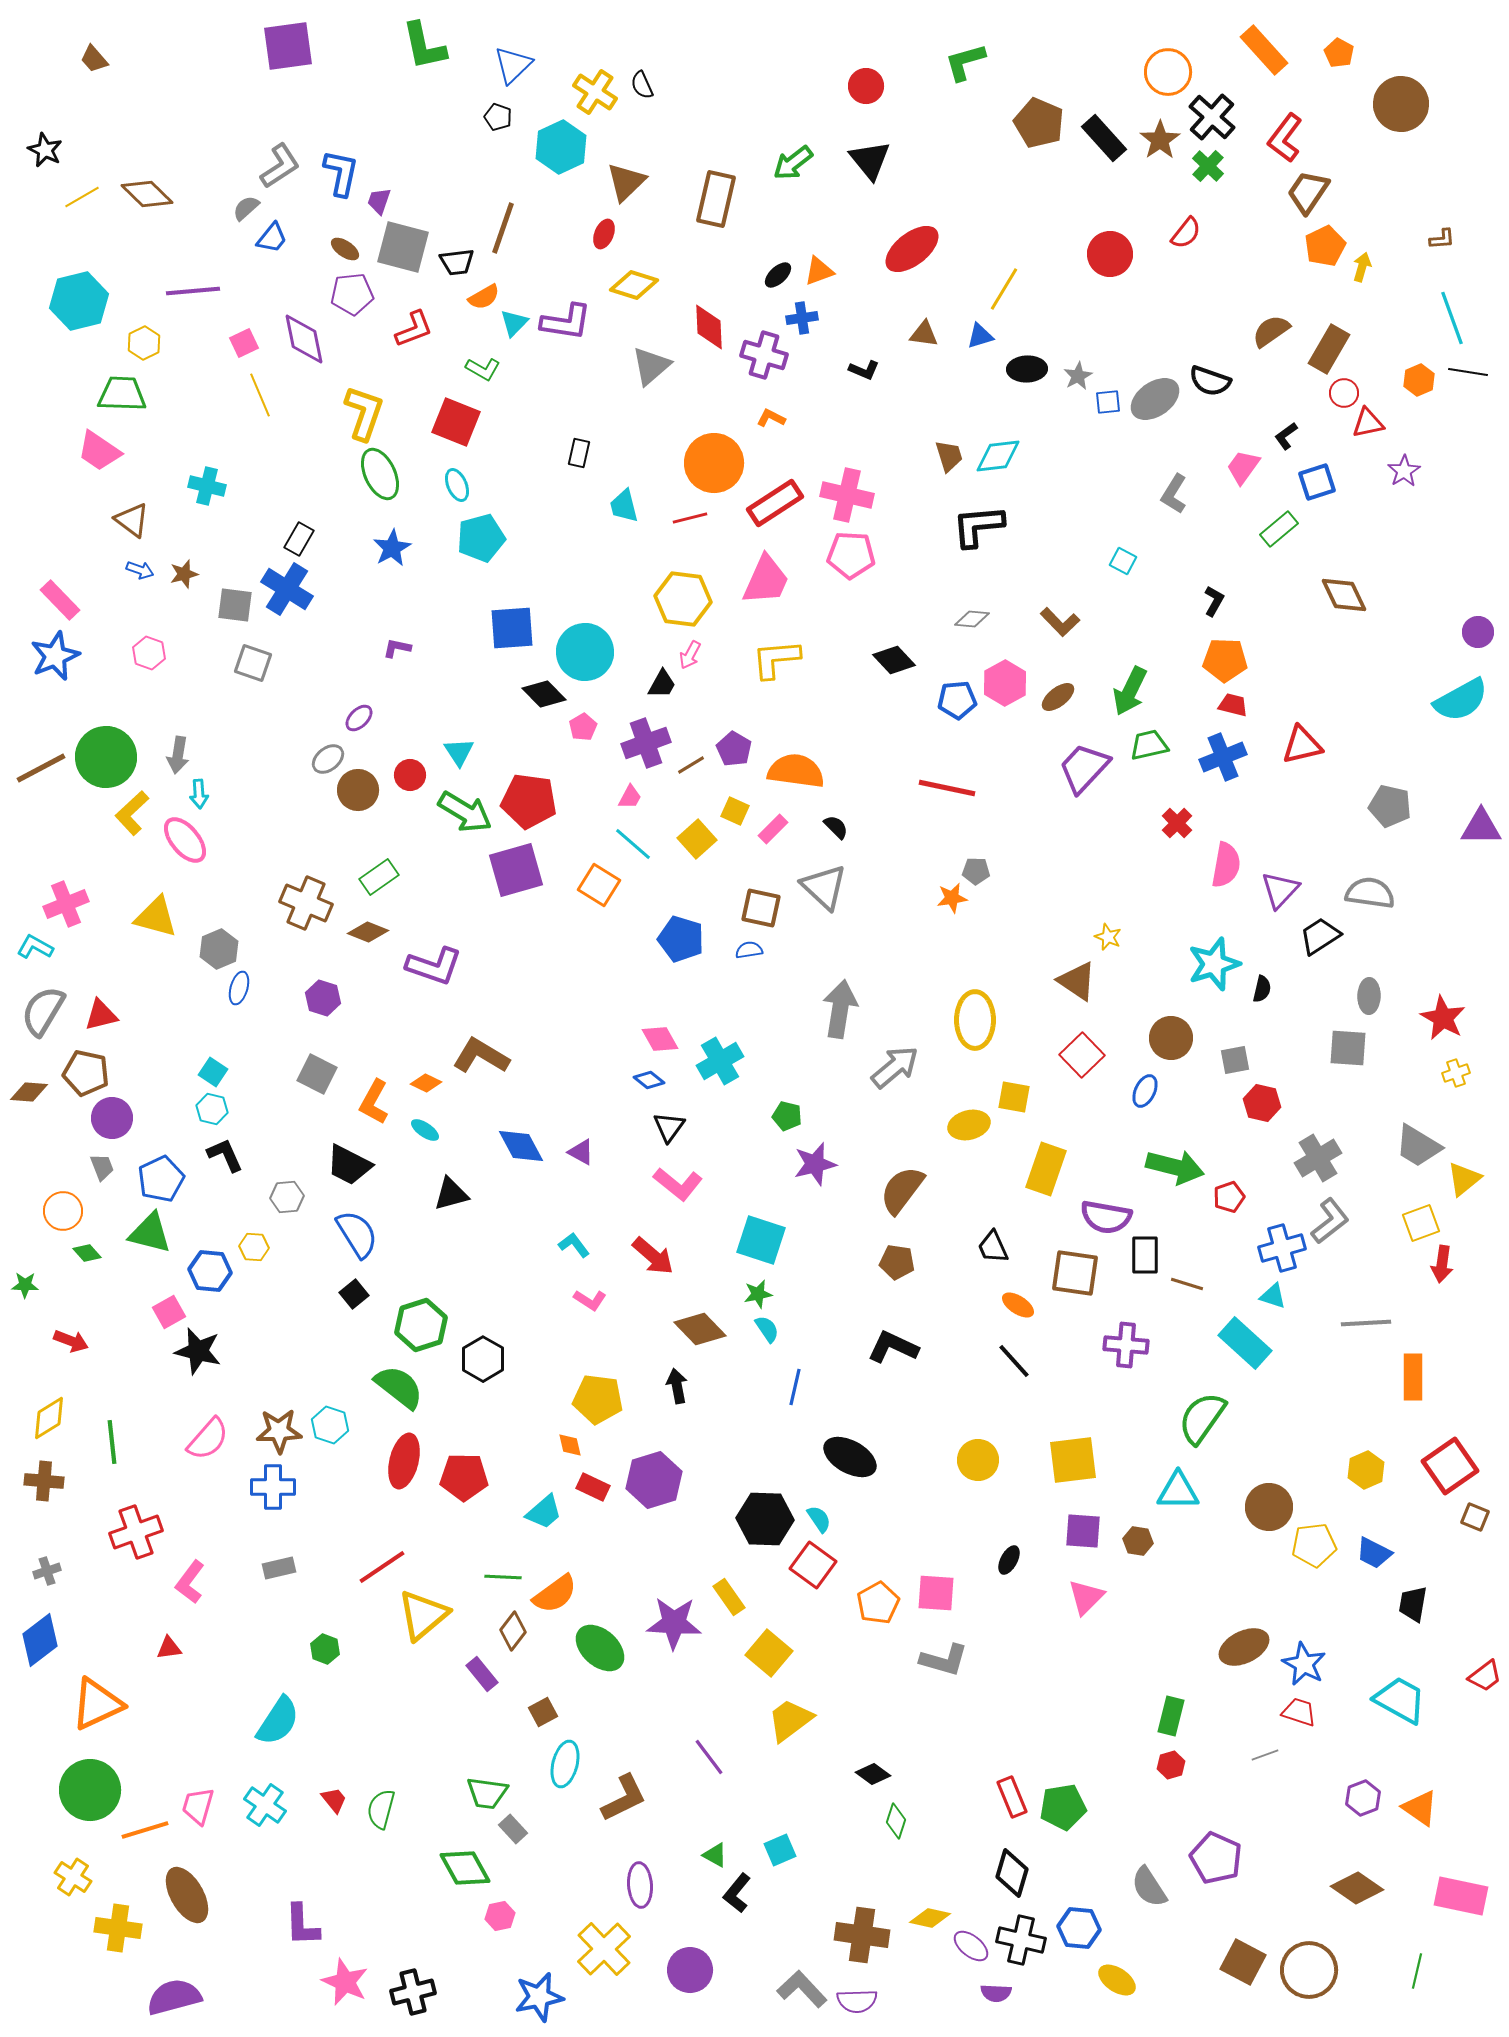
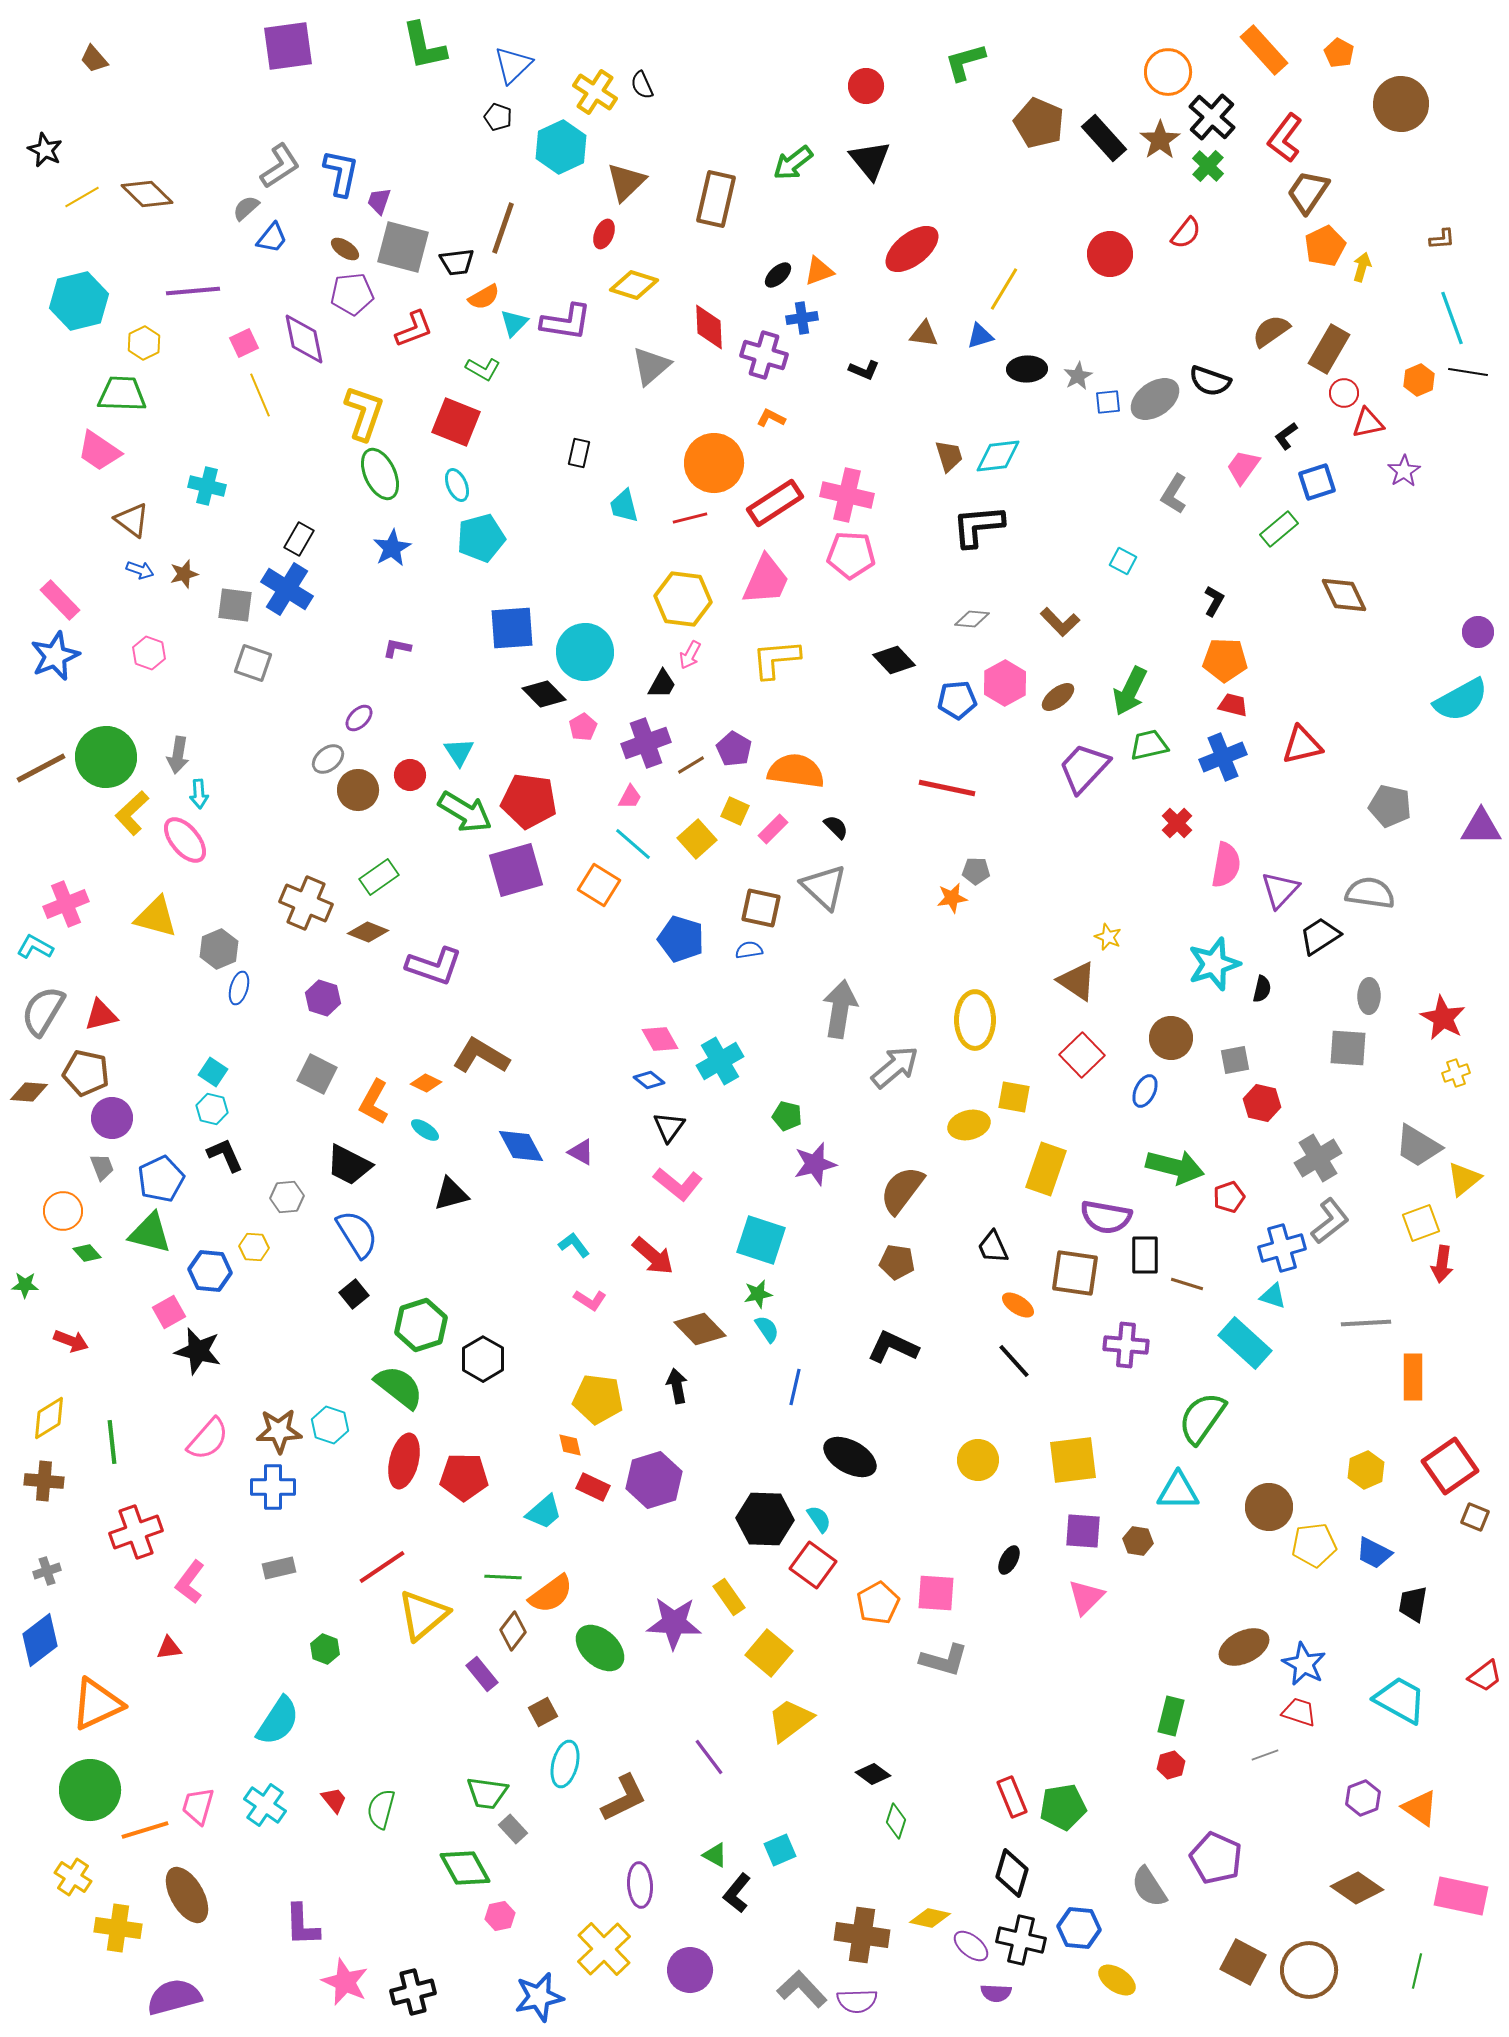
orange semicircle at (555, 1594): moved 4 px left
